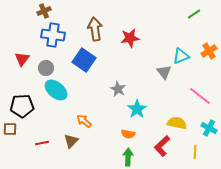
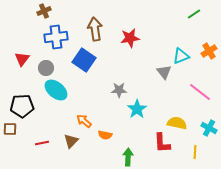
blue cross: moved 3 px right, 2 px down; rotated 15 degrees counterclockwise
gray star: moved 1 px right, 1 px down; rotated 28 degrees counterclockwise
pink line: moved 4 px up
orange semicircle: moved 23 px left, 1 px down
red L-shape: moved 3 px up; rotated 50 degrees counterclockwise
